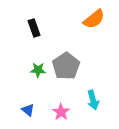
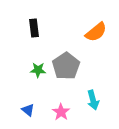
orange semicircle: moved 2 px right, 13 px down
black rectangle: rotated 12 degrees clockwise
